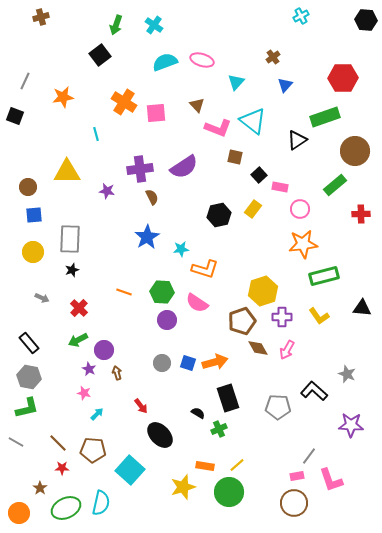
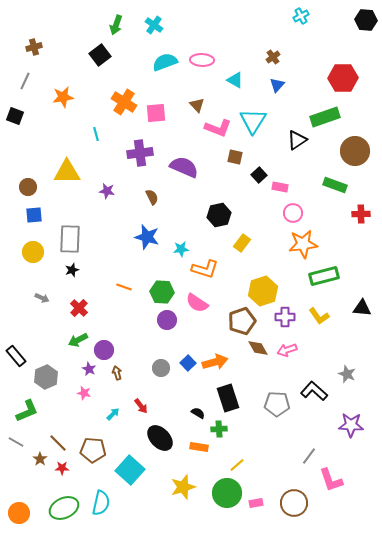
brown cross at (41, 17): moved 7 px left, 30 px down
pink ellipse at (202, 60): rotated 15 degrees counterclockwise
cyan triangle at (236, 82): moved 1 px left, 2 px up; rotated 42 degrees counterclockwise
blue triangle at (285, 85): moved 8 px left
cyan triangle at (253, 121): rotated 24 degrees clockwise
purple semicircle at (184, 167): rotated 124 degrees counterclockwise
purple cross at (140, 169): moved 16 px up
green rectangle at (335, 185): rotated 60 degrees clockwise
yellow rectangle at (253, 209): moved 11 px left, 34 px down
pink circle at (300, 209): moved 7 px left, 4 px down
blue star at (147, 237): rotated 25 degrees counterclockwise
orange line at (124, 292): moved 5 px up
purple cross at (282, 317): moved 3 px right
black rectangle at (29, 343): moved 13 px left, 13 px down
pink arrow at (287, 350): rotated 42 degrees clockwise
gray circle at (162, 363): moved 1 px left, 5 px down
blue square at (188, 363): rotated 28 degrees clockwise
gray hexagon at (29, 377): moved 17 px right; rotated 25 degrees clockwise
gray pentagon at (278, 407): moved 1 px left, 3 px up
green L-shape at (27, 408): moved 3 px down; rotated 10 degrees counterclockwise
cyan arrow at (97, 414): moved 16 px right
green cross at (219, 429): rotated 21 degrees clockwise
black ellipse at (160, 435): moved 3 px down
orange rectangle at (205, 466): moved 6 px left, 19 px up
pink rectangle at (297, 476): moved 41 px left, 27 px down
brown star at (40, 488): moved 29 px up
green circle at (229, 492): moved 2 px left, 1 px down
green ellipse at (66, 508): moved 2 px left
